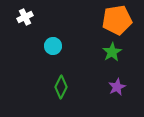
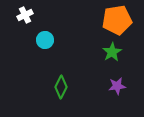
white cross: moved 2 px up
cyan circle: moved 8 px left, 6 px up
purple star: moved 1 px up; rotated 18 degrees clockwise
